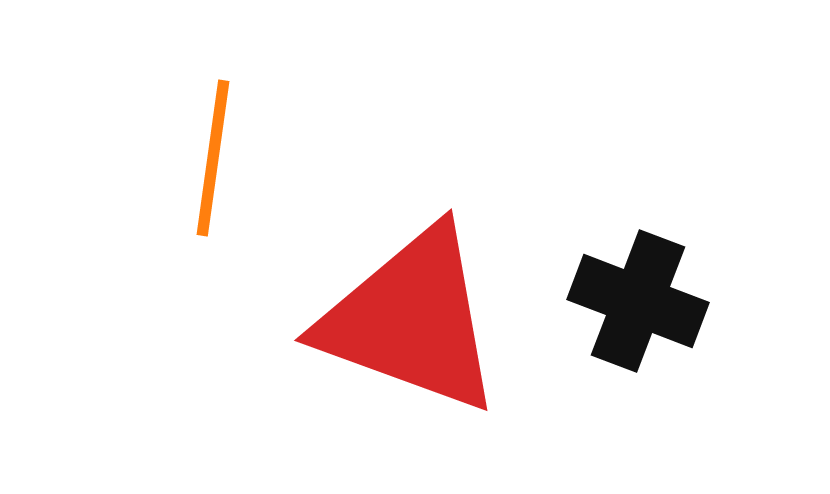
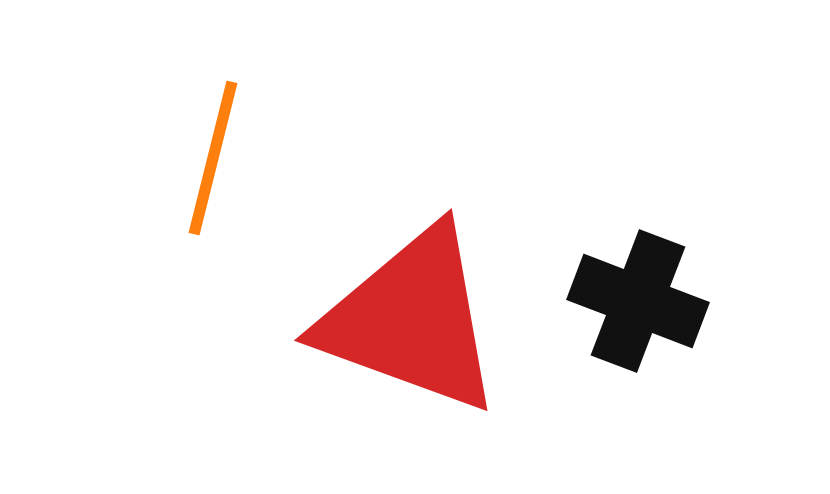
orange line: rotated 6 degrees clockwise
